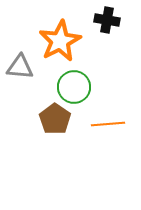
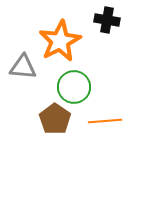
gray triangle: moved 3 px right
orange line: moved 3 px left, 3 px up
